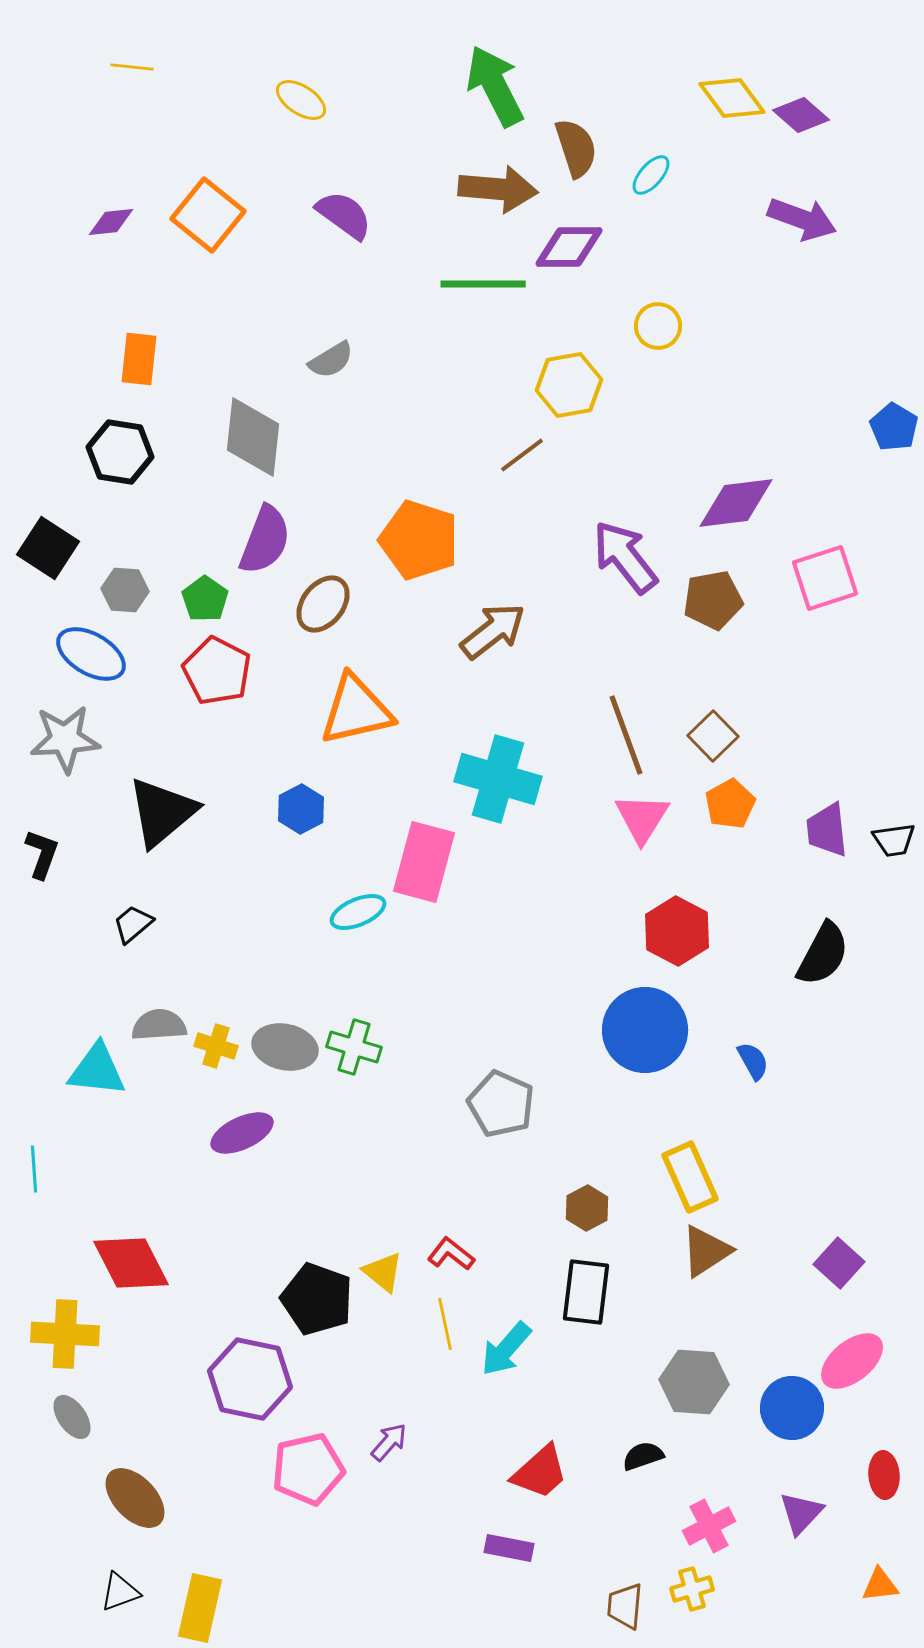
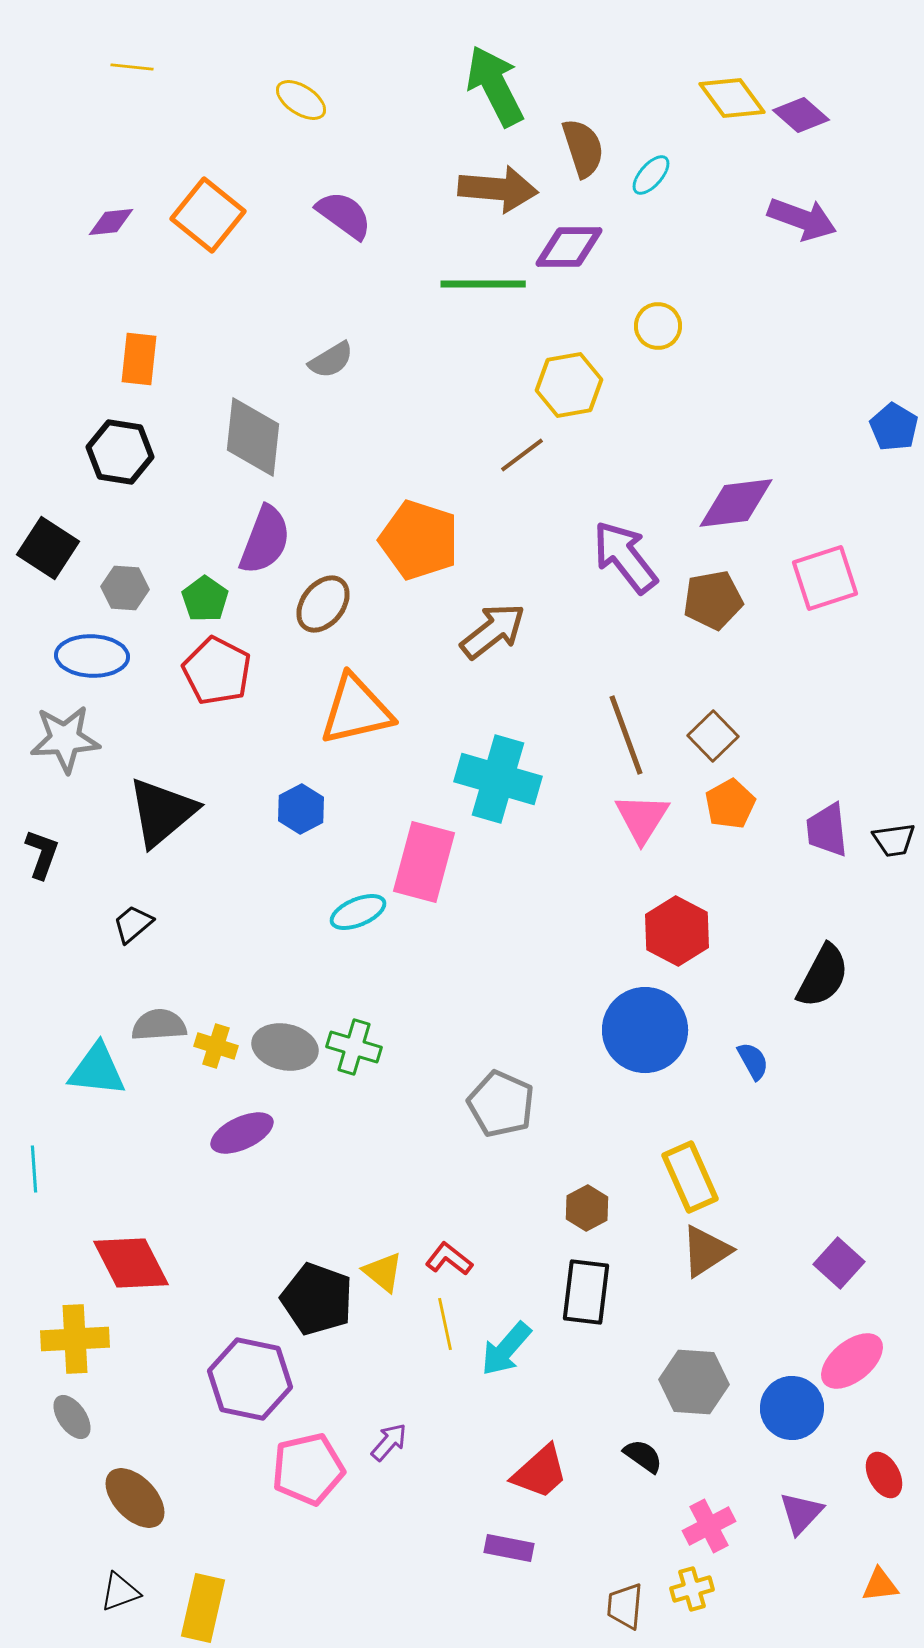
brown semicircle at (576, 148): moved 7 px right
gray hexagon at (125, 590): moved 2 px up
blue ellipse at (91, 654): moved 1 px right, 2 px down; rotated 28 degrees counterclockwise
black semicircle at (823, 954): moved 22 px down
red L-shape at (451, 1254): moved 2 px left, 5 px down
yellow cross at (65, 1334): moved 10 px right, 5 px down; rotated 6 degrees counterclockwise
black semicircle at (643, 1456): rotated 54 degrees clockwise
red ellipse at (884, 1475): rotated 24 degrees counterclockwise
yellow rectangle at (200, 1608): moved 3 px right
